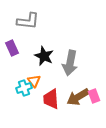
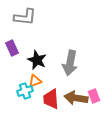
gray L-shape: moved 3 px left, 4 px up
black star: moved 7 px left, 4 px down
orange triangle: moved 1 px right; rotated 48 degrees clockwise
cyan cross: moved 1 px right, 3 px down
brown arrow: moved 2 px left, 1 px down; rotated 40 degrees clockwise
